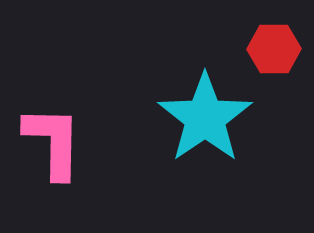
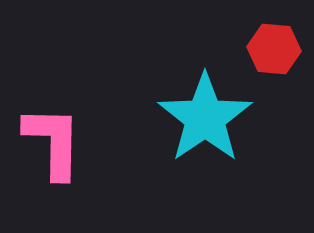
red hexagon: rotated 6 degrees clockwise
